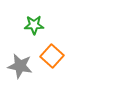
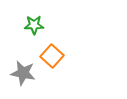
gray star: moved 3 px right, 7 px down
